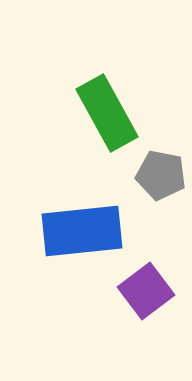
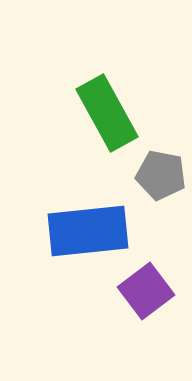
blue rectangle: moved 6 px right
